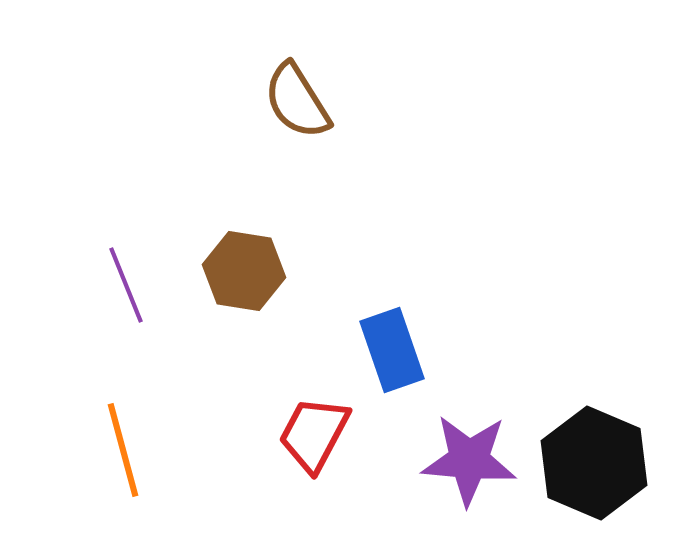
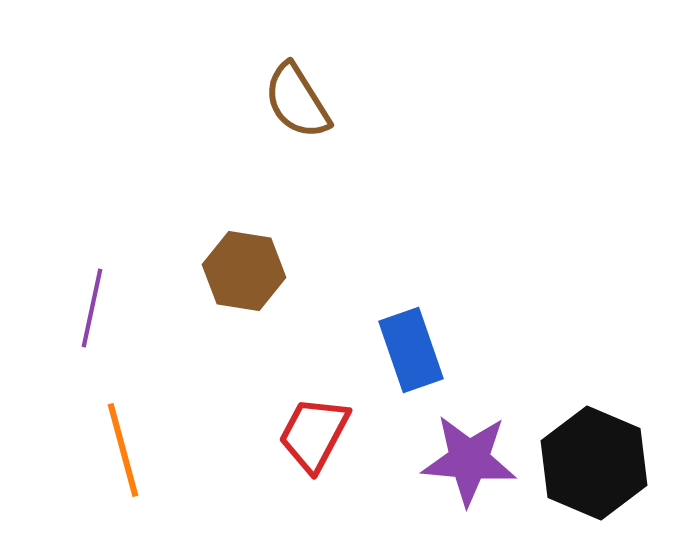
purple line: moved 34 px left, 23 px down; rotated 34 degrees clockwise
blue rectangle: moved 19 px right
